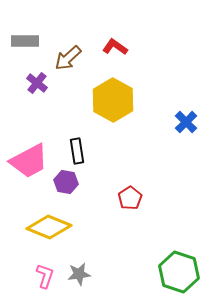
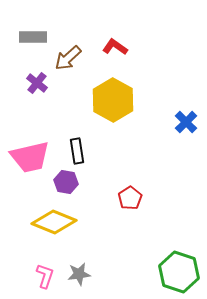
gray rectangle: moved 8 px right, 4 px up
pink trapezoid: moved 1 px right, 4 px up; rotated 15 degrees clockwise
yellow diamond: moved 5 px right, 5 px up
